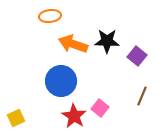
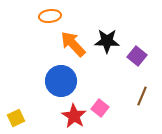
orange arrow: rotated 28 degrees clockwise
